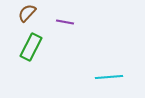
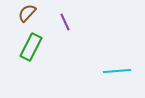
purple line: rotated 54 degrees clockwise
cyan line: moved 8 px right, 6 px up
